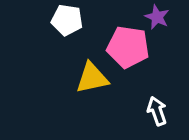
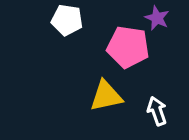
purple star: moved 1 px down
yellow triangle: moved 14 px right, 18 px down
